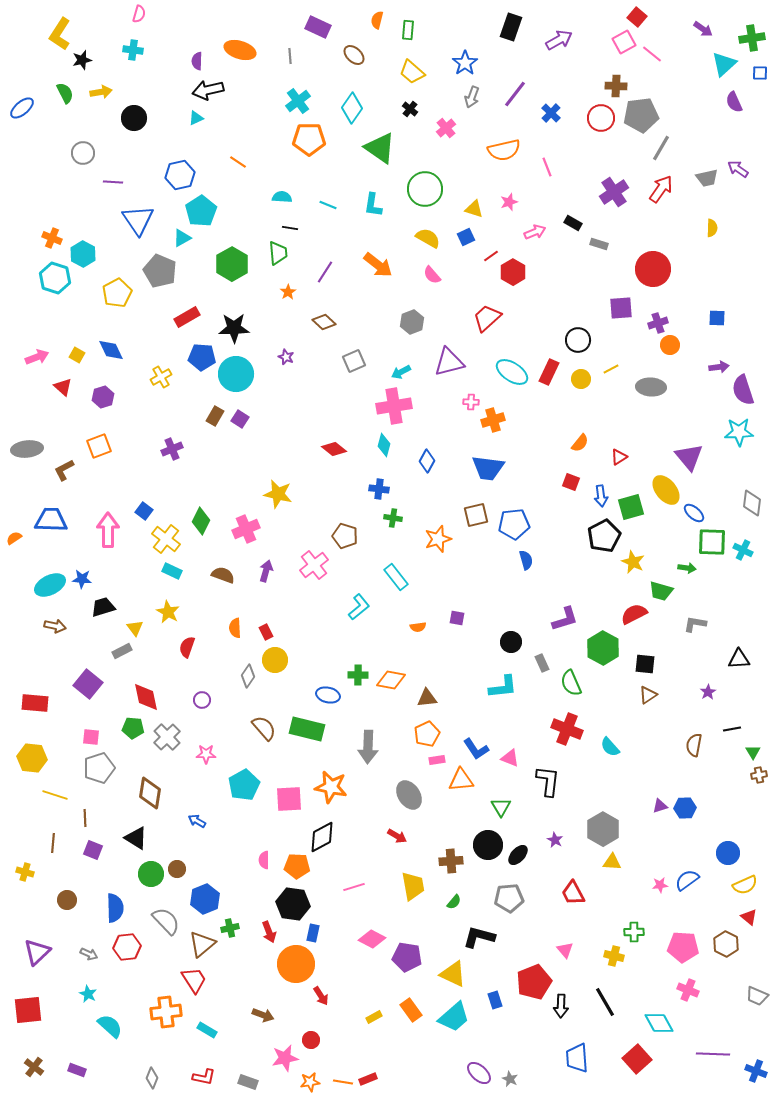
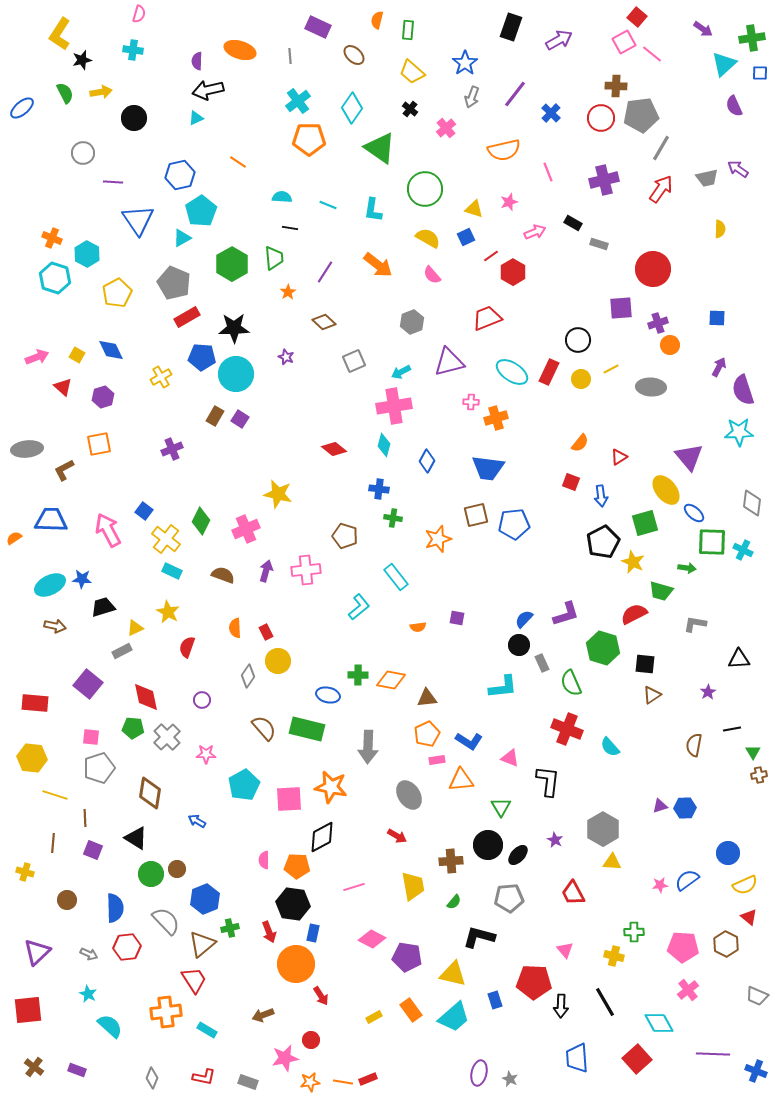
purple semicircle at (734, 102): moved 4 px down
pink line at (547, 167): moved 1 px right, 5 px down
purple cross at (614, 192): moved 10 px left, 12 px up; rotated 20 degrees clockwise
cyan L-shape at (373, 205): moved 5 px down
yellow semicircle at (712, 228): moved 8 px right, 1 px down
green trapezoid at (278, 253): moved 4 px left, 5 px down
cyan hexagon at (83, 254): moved 4 px right
gray pentagon at (160, 271): moved 14 px right, 12 px down
red trapezoid at (487, 318): rotated 20 degrees clockwise
purple arrow at (719, 367): rotated 54 degrees counterclockwise
orange cross at (493, 420): moved 3 px right, 2 px up
orange square at (99, 446): moved 2 px up; rotated 10 degrees clockwise
green square at (631, 507): moved 14 px right, 16 px down
pink arrow at (108, 530): rotated 28 degrees counterclockwise
black pentagon at (604, 536): moved 1 px left, 6 px down
blue semicircle at (526, 560): moved 2 px left, 59 px down; rotated 120 degrees counterclockwise
pink cross at (314, 565): moved 8 px left, 5 px down; rotated 32 degrees clockwise
purple L-shape at (565, 619): moved 1 px right, 5 px up
yellow triangle at (135, 628): rotated 42 degrees clockwise
black circle at (511, 642): moved 8 px right, 3 px down
green hexagon at (603, 648): rotated 12 degrees counterclockwise
yellow circle at (275, 660): moved 3 px right, 1 px down
brown triangle at (648, 695): moved 4 px right
blue L-shape at (476, 749): moved 7 px left, 8 px up; rotated 24 degrees counterclockwise
yellow triangle at (453, 974): rotated 12 degrees counterclockwise
red pentagon at (534, 982): rotated 24 degrees clockwise
pink cross at (688, 990): rotated 30 degrees clockwise
brown arrow at (263, 1015): rotated 140 degrees clockwise
purple ellipse at (479, 1073): rotated 60 degrees clockwise
